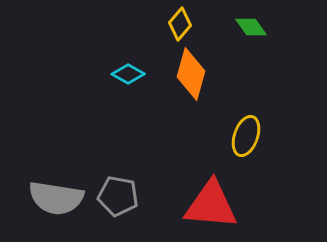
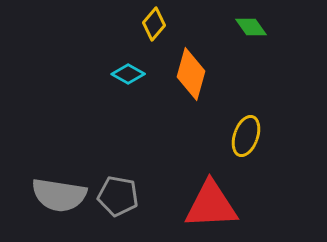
yellow diamond: moved 26 px left
gray semicircle: moved 3 px right, 3 px up
red triangle: rotated 8 degrees counterclockwise
